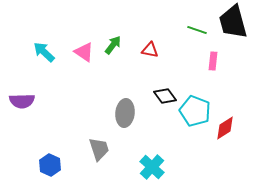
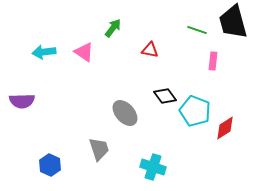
green arrow: moved 17 px up
cyan arrow: rotated 50 degrees counterclockwise
gray ellipse: rotated 48 degrees counterclockwise
cyan cross: moved 1 px right; rotated 25 degrees counterclockwise
